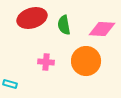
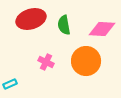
red ellipse: moved 1 px left, 1 px down
pink cross: rotated 21 degrees clockwise
cyan rectangle: rotated 40 degrees counterclockwise
